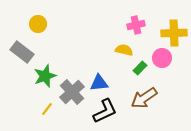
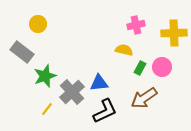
pink circle: moved 9 px down
green rectangle: rotated 16 degrees counterclockwise
